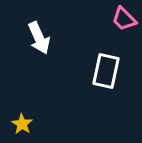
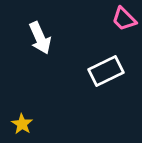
white arrow: moved 1 px right
white rectangle: rotated 52 degrees clockwise
